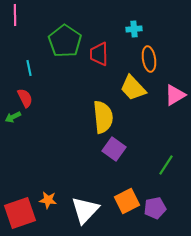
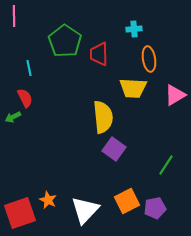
pink line: moved 1 px left, 1 px down
yellow trapezoid: rotated 44 degrees counterclockwise
orange star: rotated 18 degrees clockwise
